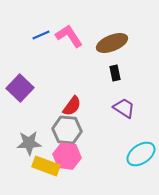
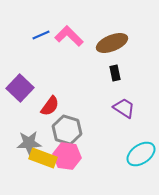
pink L-shape: rotated 12 degrees counterclockwise
red semicircle: moved 22 px left
gray hexagon: rotated 12 degrees clockwise
yellow rectangle: moved 3 px left, 8 px up
